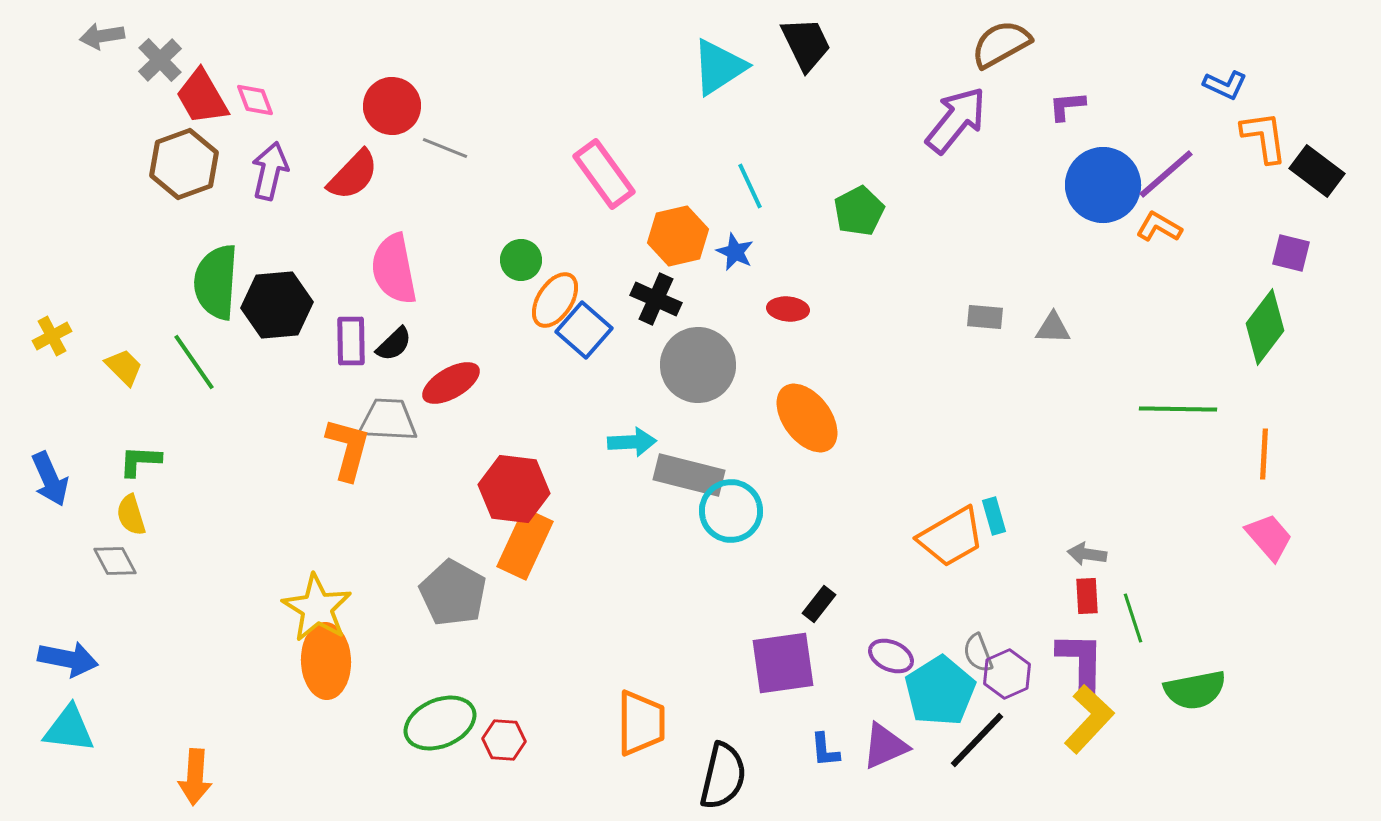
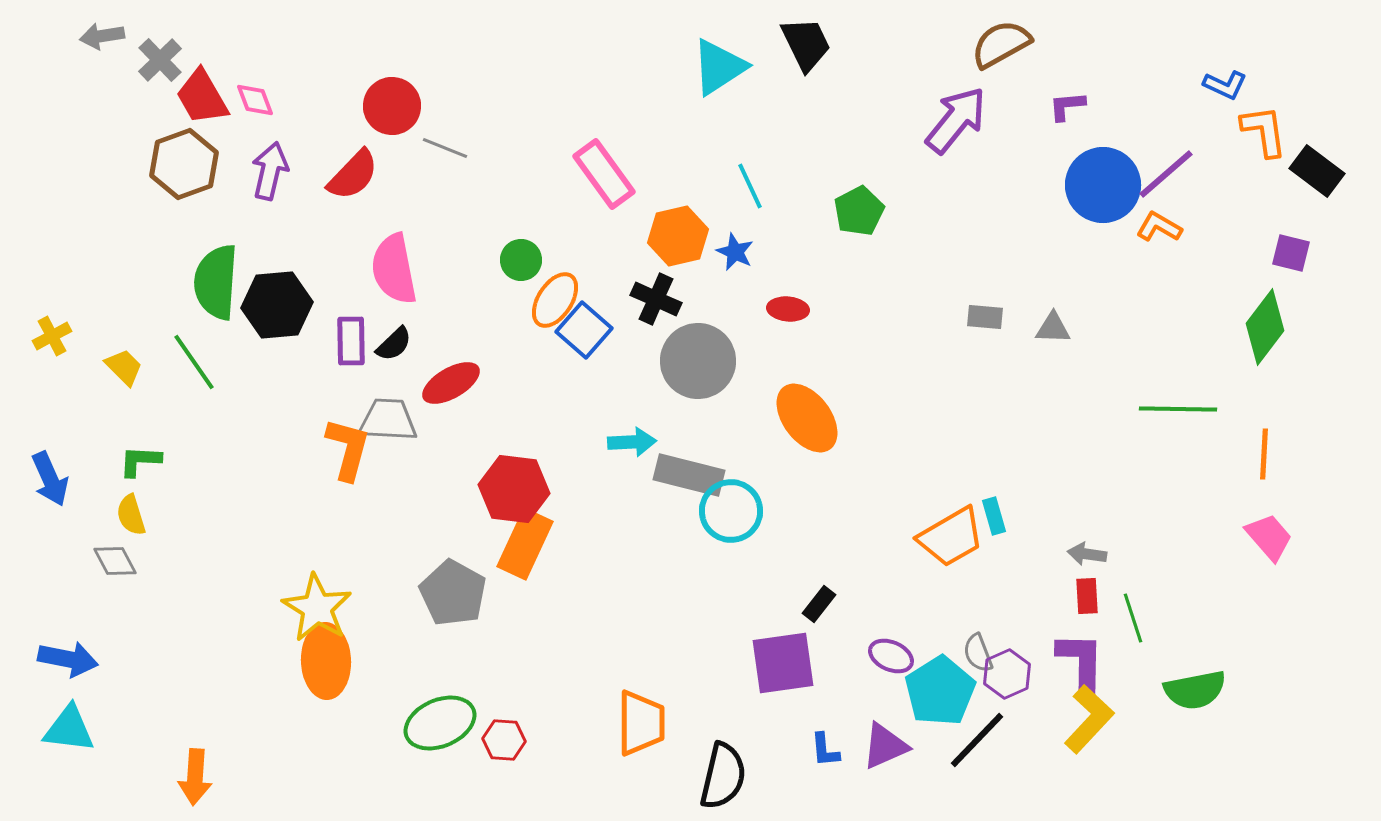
orange L-shape at (1264, 137): moved 6 px up
gray circle at (698, 365): moved 4 px up
